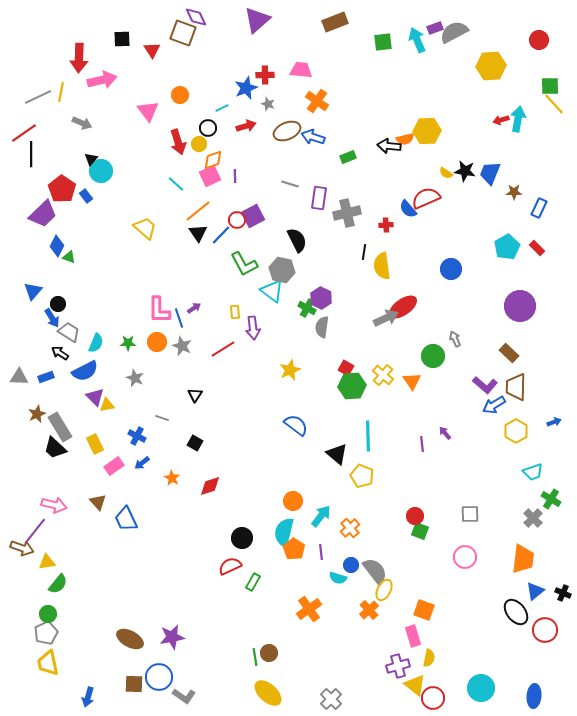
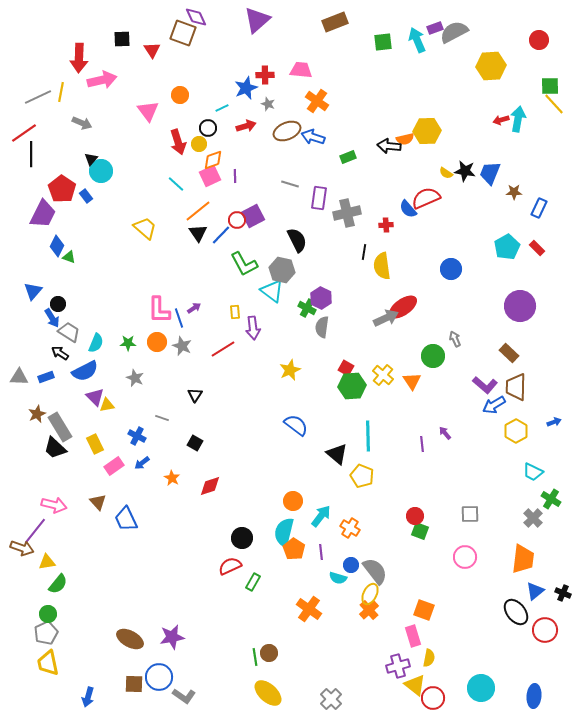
purple trapezoid at (43, 214): rotated 20 degrees counterclockwise
cyan trapezoid at (533, 472): rotated 45 degrees clockwise
orange cross at (350, 528): rotated 18 degrees counterclockwise
yellow ellipse at (384, 590): moved 14 px left, 4 px down
orange cross at (309, 609): rotated 20 degrees counterclockwise
